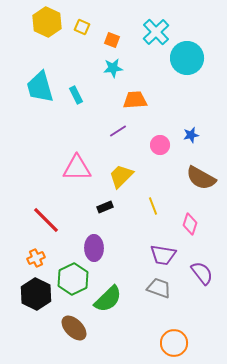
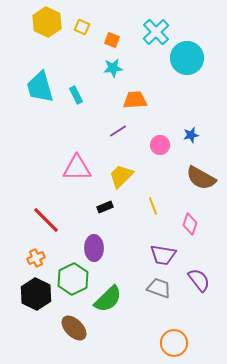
purple semicircle: moved 3 px left, 7 px down
